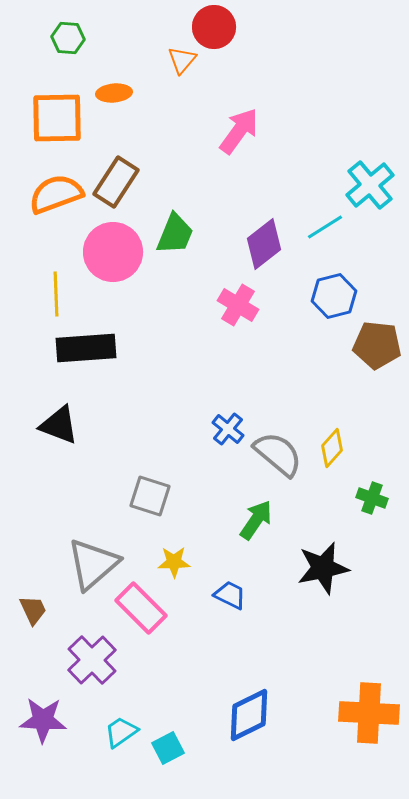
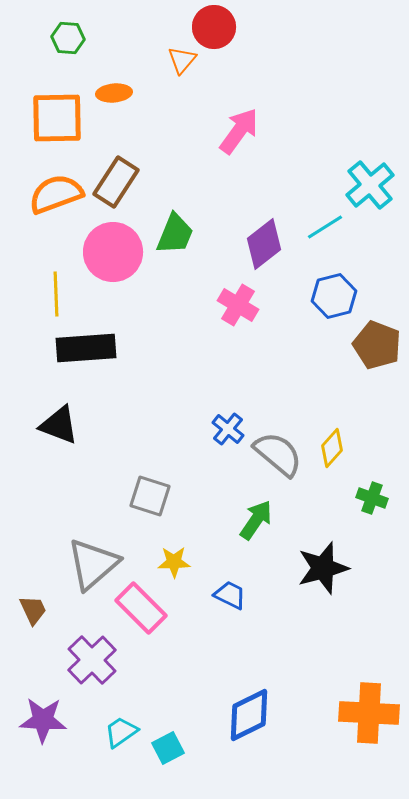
brown pentagon: rotated 15 degrees clockwise
black star: rotated 4 degrees counterclockwise
